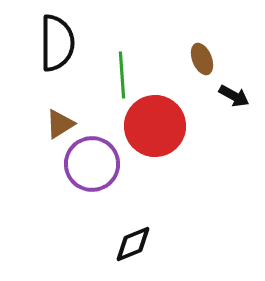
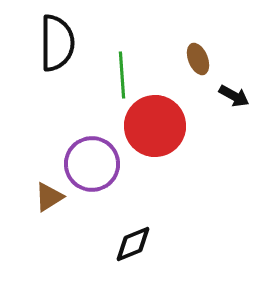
brown ellipse: moved 4 px left
brown triangle: moved 11 px left, 73 px down
